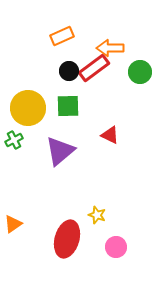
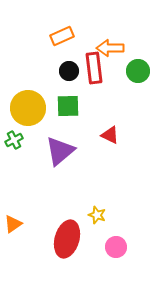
red rectangle: rotated 60 degrees counterclockwise
green circle: moved 2 px left, 1 px up
